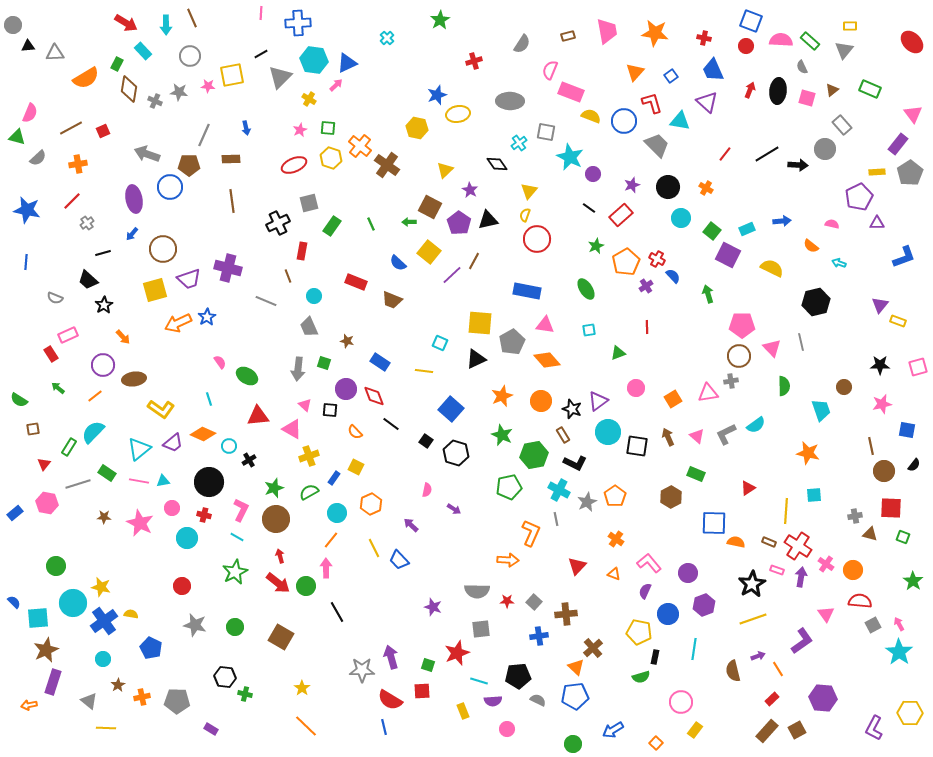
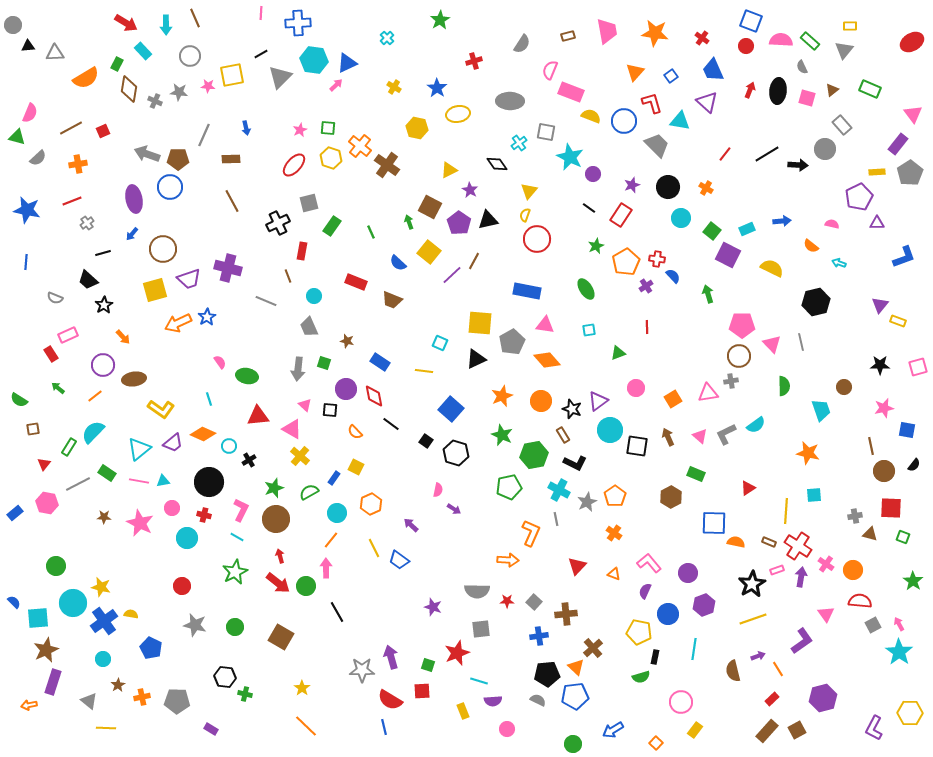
brown line at (192, 18): moved 3 px right
red cross at (704, 38): moved 2 px left; rotated 24 degrees clockwise
red ellipse at (912, 42): rotated 75 degrees counterclockwise
blue star at (437, 95): moved 7 px up; rotated 18 degrees counterclockwise
yellow cross at (309, 99): moved 85 px right, 12 px up
brown pentagon at (189, 165): moved 11 px left, 6 px up
red ellipse at (294, 165): rotated 25 degrees counterclockwise
yellow triangle at (445, 170): moved 4 px right; rotated 18 degrees clockwise
red line at (72, 201): rotated 24 degrees clockwise
brown line at (232, 201): rotated 20 degrees counterclockwise
red rectangle at (621, 215): rotated 15 degrees counterclockwise
green arrow at (409, 222): rotated 72 degrees clockwise
green line at (371, 224): moved 8 px down
red cross at (657, 259): rotated 21 degrees counterclockwise
pink triangle at (772, 348): moved 4 px up
green ellipse at (247, 376): rotated 20 degrees counterclockwise
red diamond at (374, 396): rotated 10 degrees clockwise
pink star at (882, 404): moved 2 px right, 4 px down
cyan circle at (608, 432): moved 2 px right, 2 px up
pink triangle at (697, 436): moved 3 px right
yellow cross at (309, 456): moved 9 px left; rotated 30 degrees counterclockwise
gray line at (78, 484): rotated 10 degrees counterclockwise
pink semicircle at (427, 490): moved 11 px right
orange cross at (616, 539): moved 2 px left, 6 px up
blue trapezoid at (399, 560): rotated 10 degrees counterclockwise
pink rectangle at (777, 570): rotated 40 degrees counterclockwise
black pentagon at (518, 676): moved 29 px right, 2 px up
purple hexagon at (823, 698): rotated 20 degrees counterclockwise
